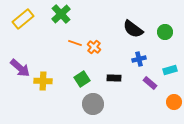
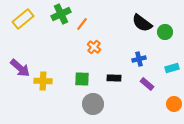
green cross: rotated 18 degrees clockwise
black semicircle: moved 9 px right, 6 px up
orange line: moved 7 px right, 19 px up; rotated 72 degrees counterclockwise
cyan rectangle: moved 2 px right, 2 px up
green square: rotated 35 degrees clockwise
purple rectangle: moved 3 px left, 1 px down
orange circle: moved 2 px down
